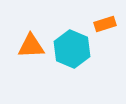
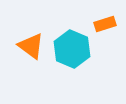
orange triangle: rotated 40 degrees clockwise
